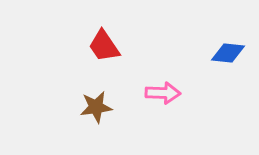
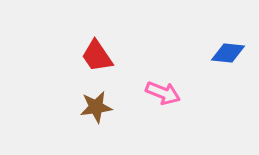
red trapezoid: moved 7 px left, 10 px down
pink arrow: rotated 20 degrees clockwise
